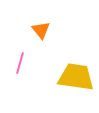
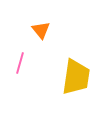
yellow trapezoid: rotated 90 degrees clockwise
